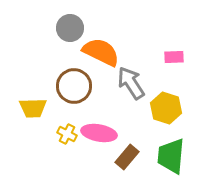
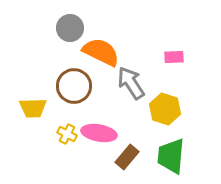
yellow hexagon: moved 1 px left, 1 px down
